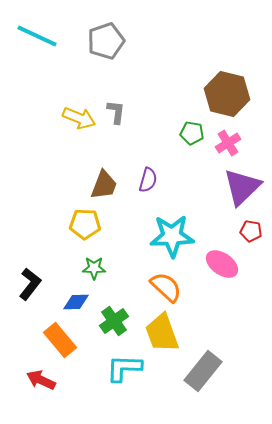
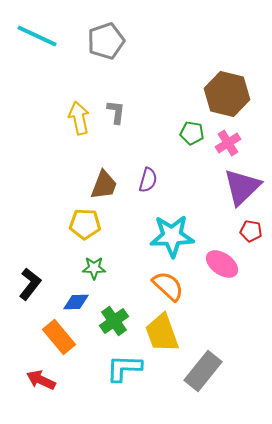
yellow arrow: rotated 124 degrees counterclockwise
orange semicircle: moved 2 px right, 1 px up
orange rectangle: moved 1 px left, 3 px up
